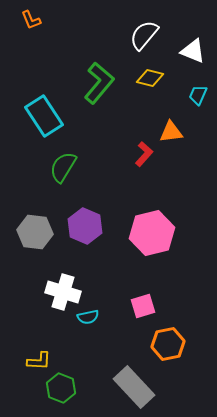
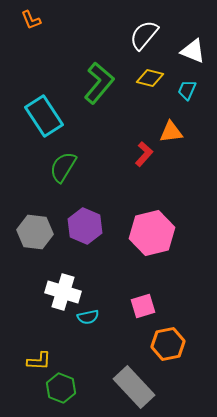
cyan trapezoid: moved 11 px left, 5 px up
